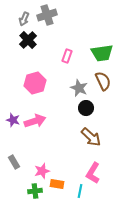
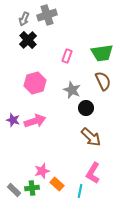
gray star: moved 7 px left, 2 px down
gray rectangle: moved 28 px down; rotated 16 degrees counterclockwise
orange rectangle: rotated 32 degrees clockwise
green cross: moved 3 px left, 3 px up
